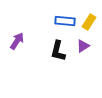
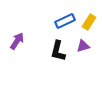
blue rectangle: rotated 30 degrees counterclockwise
purple triangle: rotated 16 degrees clockwise
